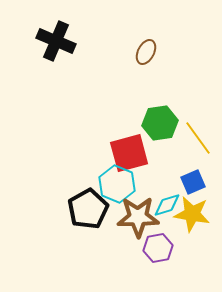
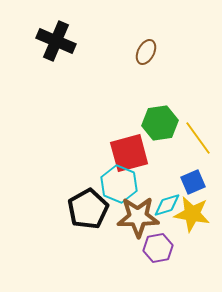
cyan hexagon: moved 2 px right
